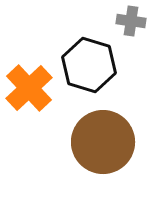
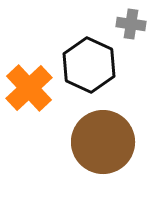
gray cross: moved 3 px down
black hexagon: rotated 8 degrees clockwise
